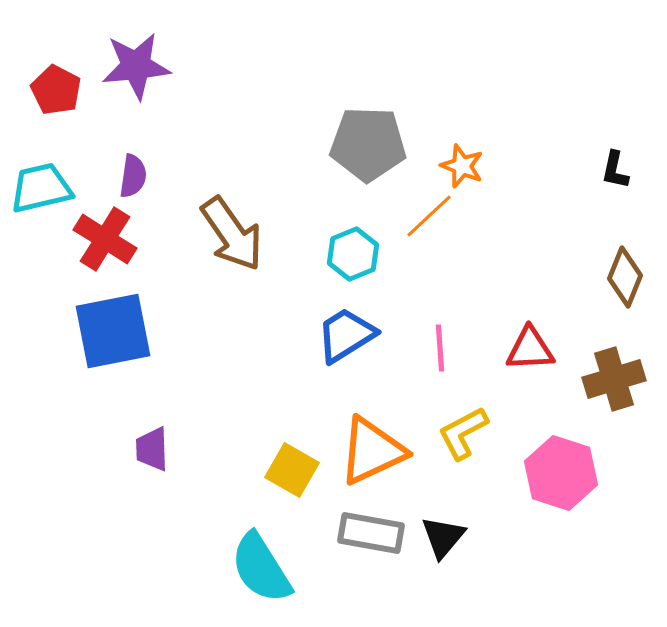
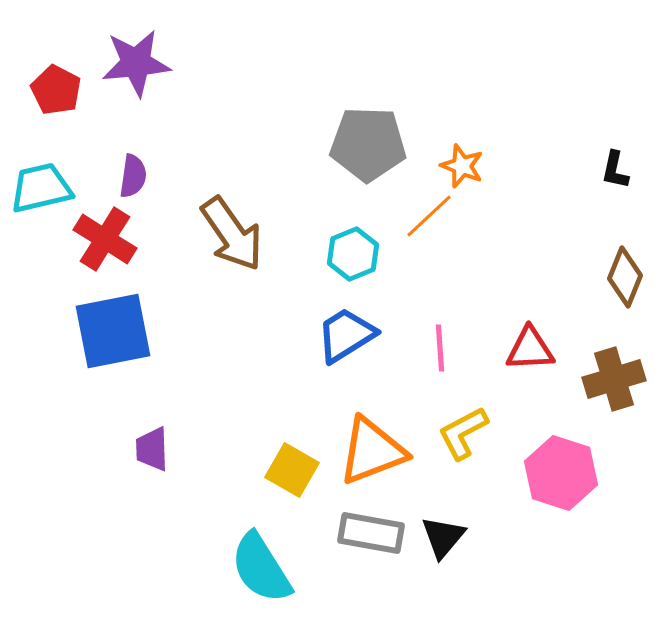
purple star: moved 3 px up
orange triangle: rotated 4 degrees clockwise
